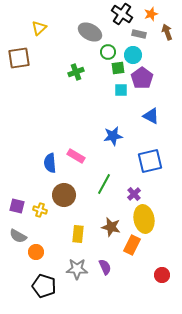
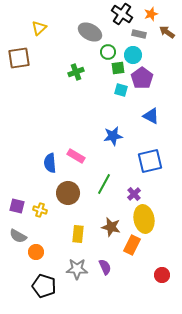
brown arrow: rotated 35 degrees counterclockwise
cyan square: rotated 16 degrees clockwise
brown circle: moved 4 px right, 2 px up
